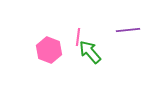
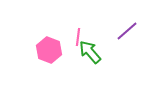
purple line: moved 1 px left, 1 px down; rotated 35 degrees counterclockwise
